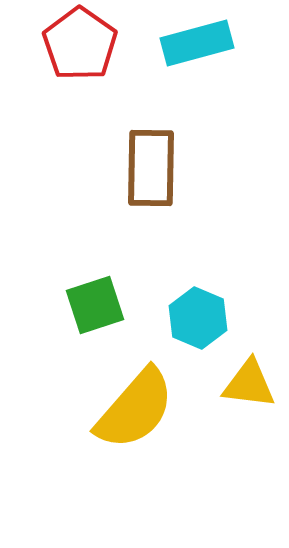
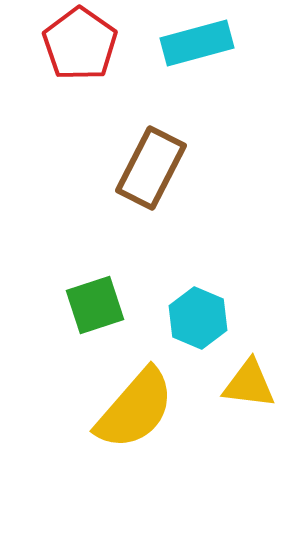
brown rectangle: rotated 26 degrees clockwise
